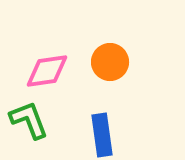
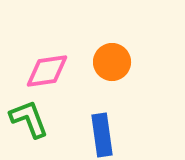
orange circle: moved 2 px right
green L-shape: moved 1 px up
